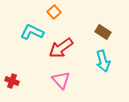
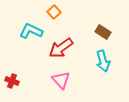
cyan L-shape: moved 1 px left, 1 px up
